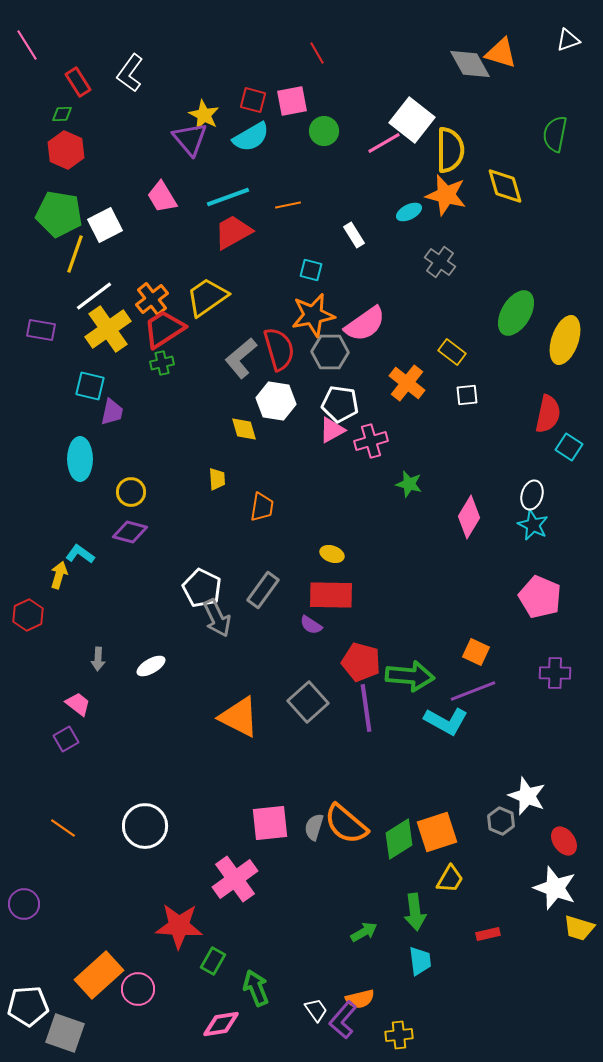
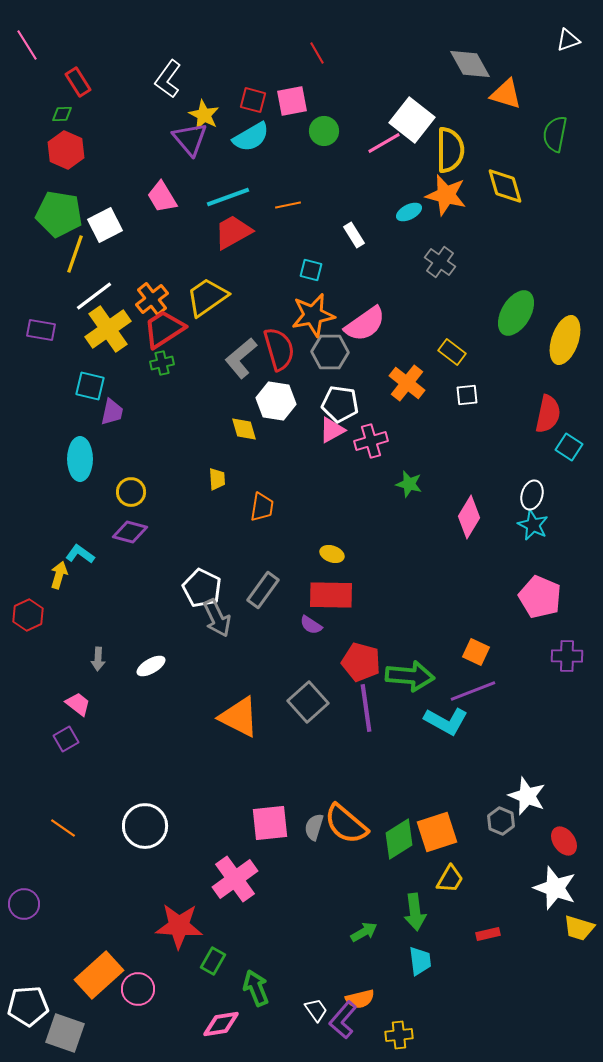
orange triangle at (501, 53): moved 5 px right, 41 px down
white L-shape at (130, 73): moved 38 px right, 6 px down
purple cross at (555, 673): moved 12 px right, 17 px up
